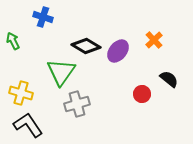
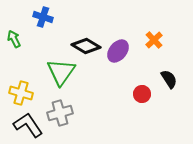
green arrow: moved 1 px right, 2 px up
black semicircle: rotated 18 degrees clockwise
gray cross: moved 17 px left, 9 px down
